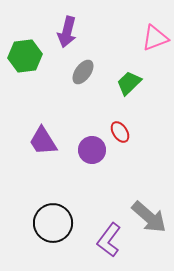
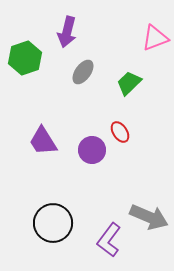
green hexagon: moved 2 px down; rotated 12 degrees counterclockwise
gray arrow: rotated 18 degrees counterclockwise
